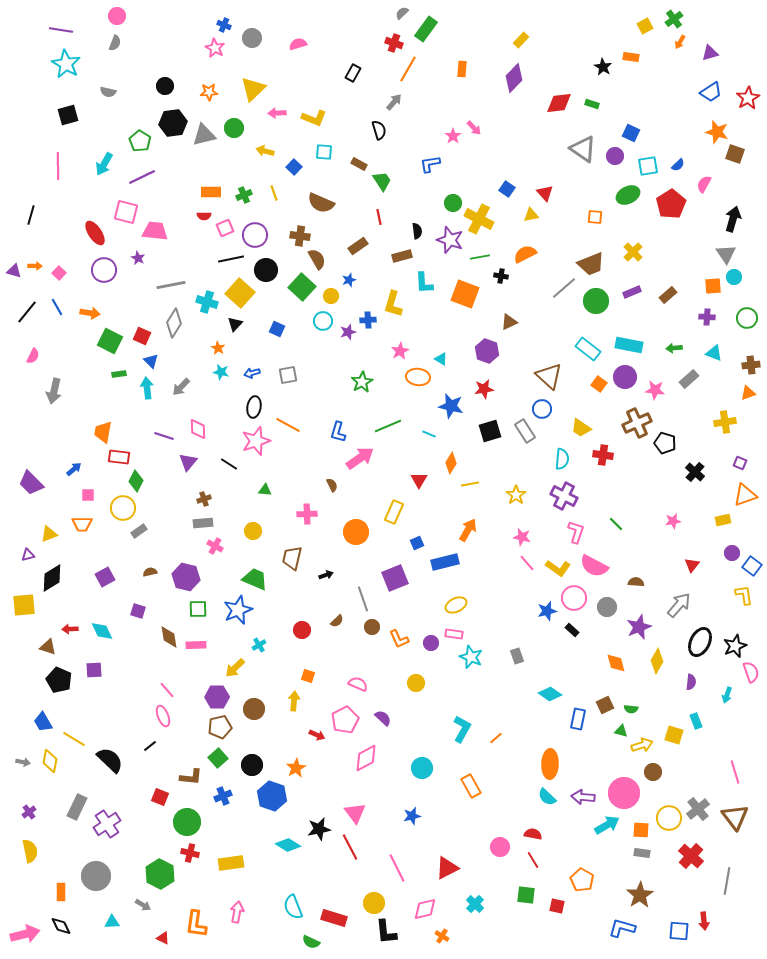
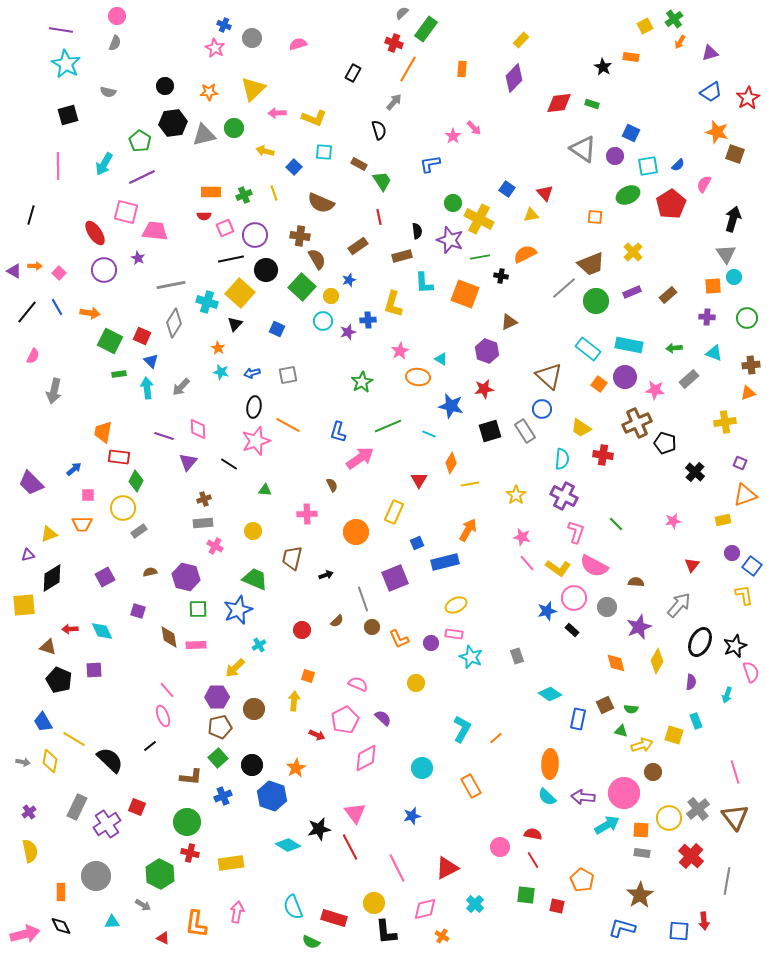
purple triangle at (14, 271): rotated 14 degrees clockwise
red square at (160, 797): moved 23 px left, 10 px down
